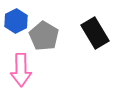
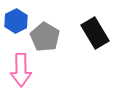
gray pentagon: moved 1 px right, 1 px down
